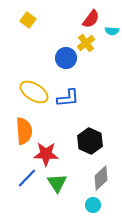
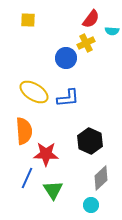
yellow square: rotated 35 degrees counterclockwise
yellow cross: rotated 12 degrees clockwise
blue line: rotated 20 degrees counterclockwise
green triangle: moved 4 px left, 7 px down
cyan circle: moved 2 px left
